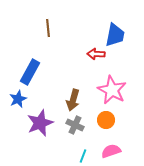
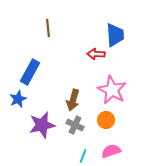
blue trapezoid: rotated 15 degrees counterclockwise
purple star: moved 2 px right, 2 px down; rotated 8 degrees clockwise
